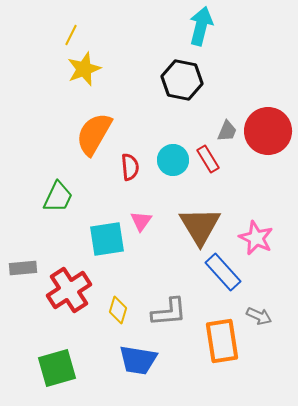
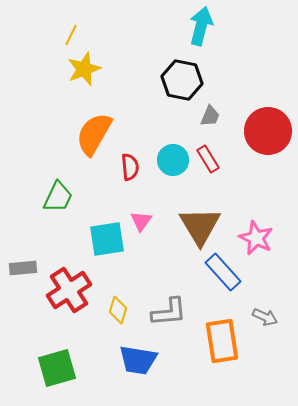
gray trapezoid: moved 17 px left, 15 px up
gray arrow: moved 6 px right, 1 px down
